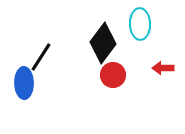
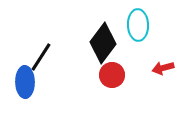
cyan ellipse: moved 2 px left, 1 px down
red arrow: rotated 15 degrees counterclockwise
red circle: moved 1 px left
blue ellipse: moved 1 px right, 1 px up
